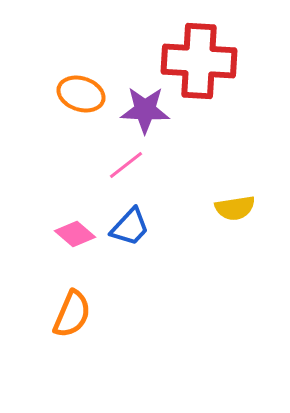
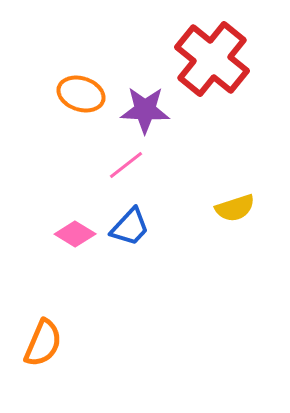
red cross: moved 13 px right, 2 px up; rotated 36 degrees clockwise
yellow semicircle: rotated 9 degrees counterclockwise
pink diamond: rotated 9 degrees counterclockwise
orange semicircle: moved 29 px left, 29 px down
